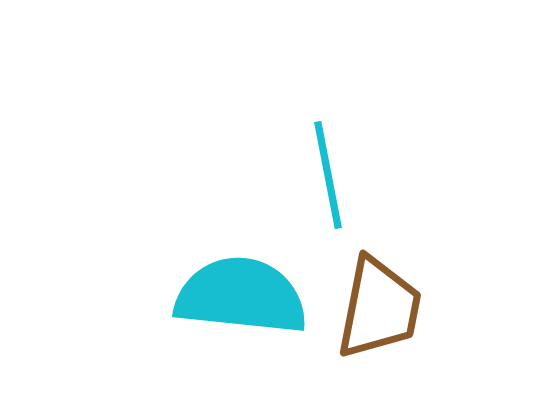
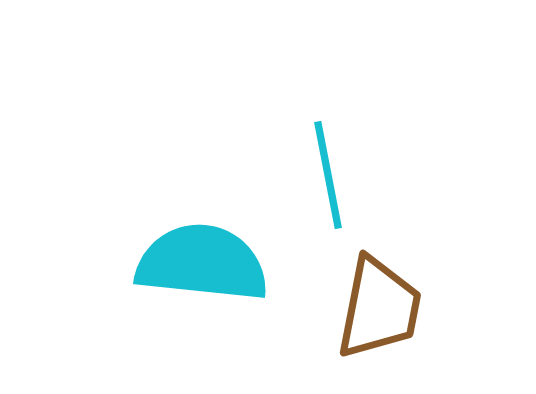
cyan semicircle: moved 39 px left, 33 px up
